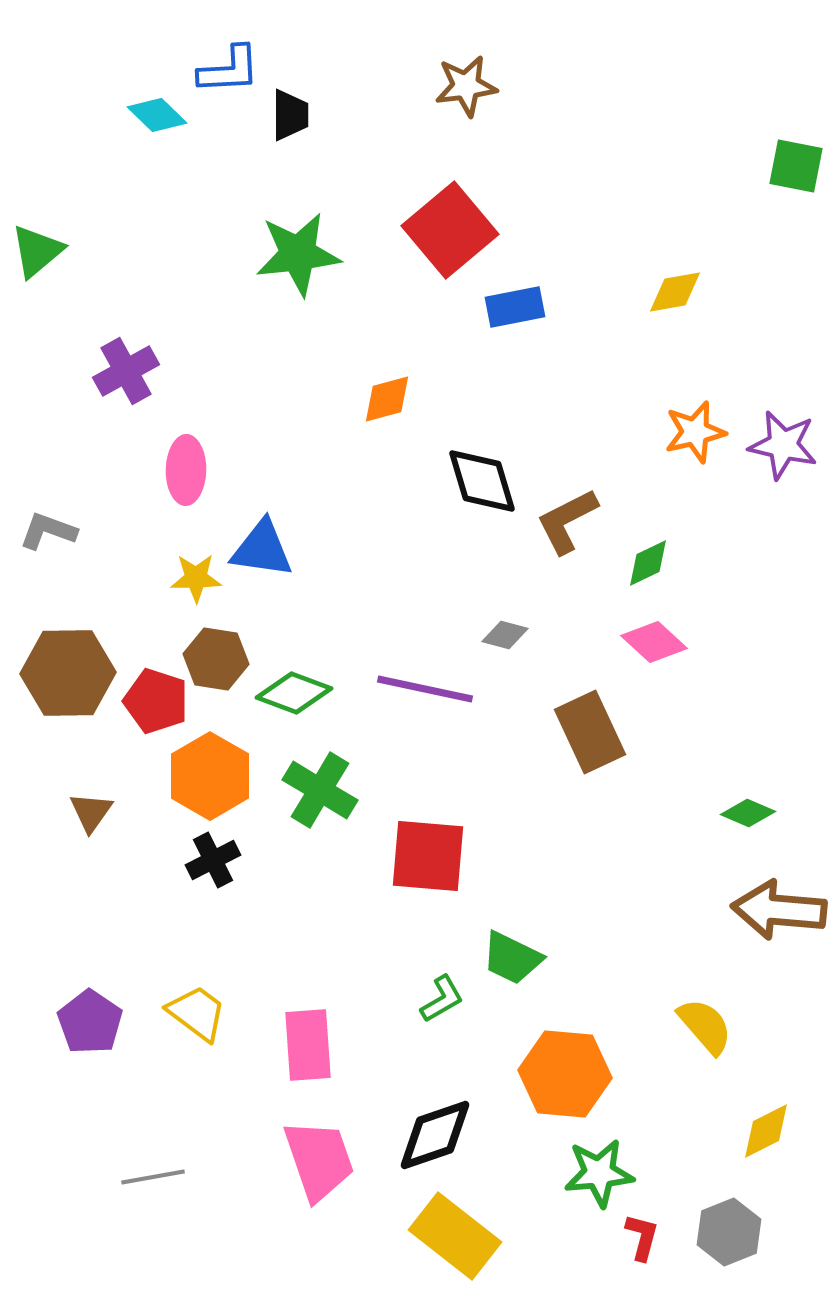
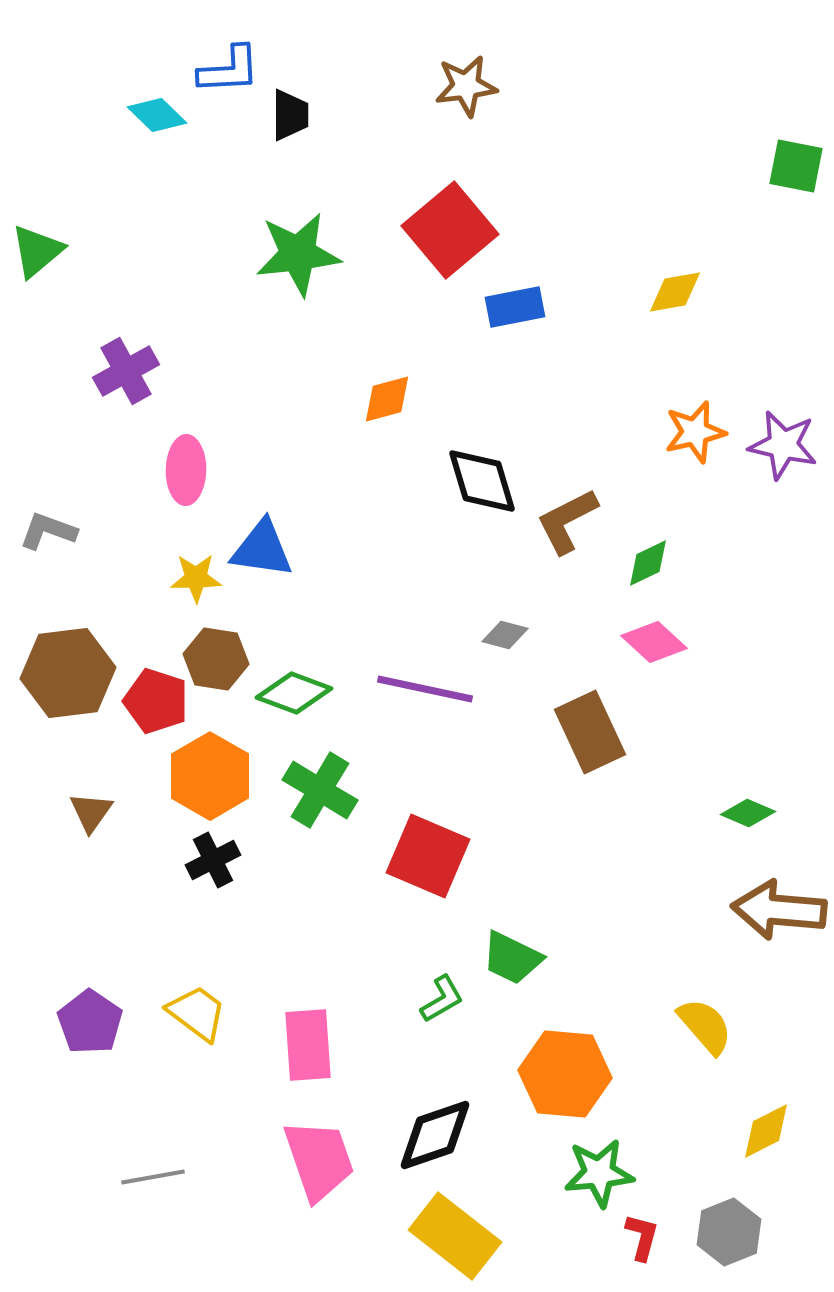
brown hexagon at (68, 673): rotated 6 degrees counterclockwise
red square at (428, 856): rotated 18 degrees clockwise
